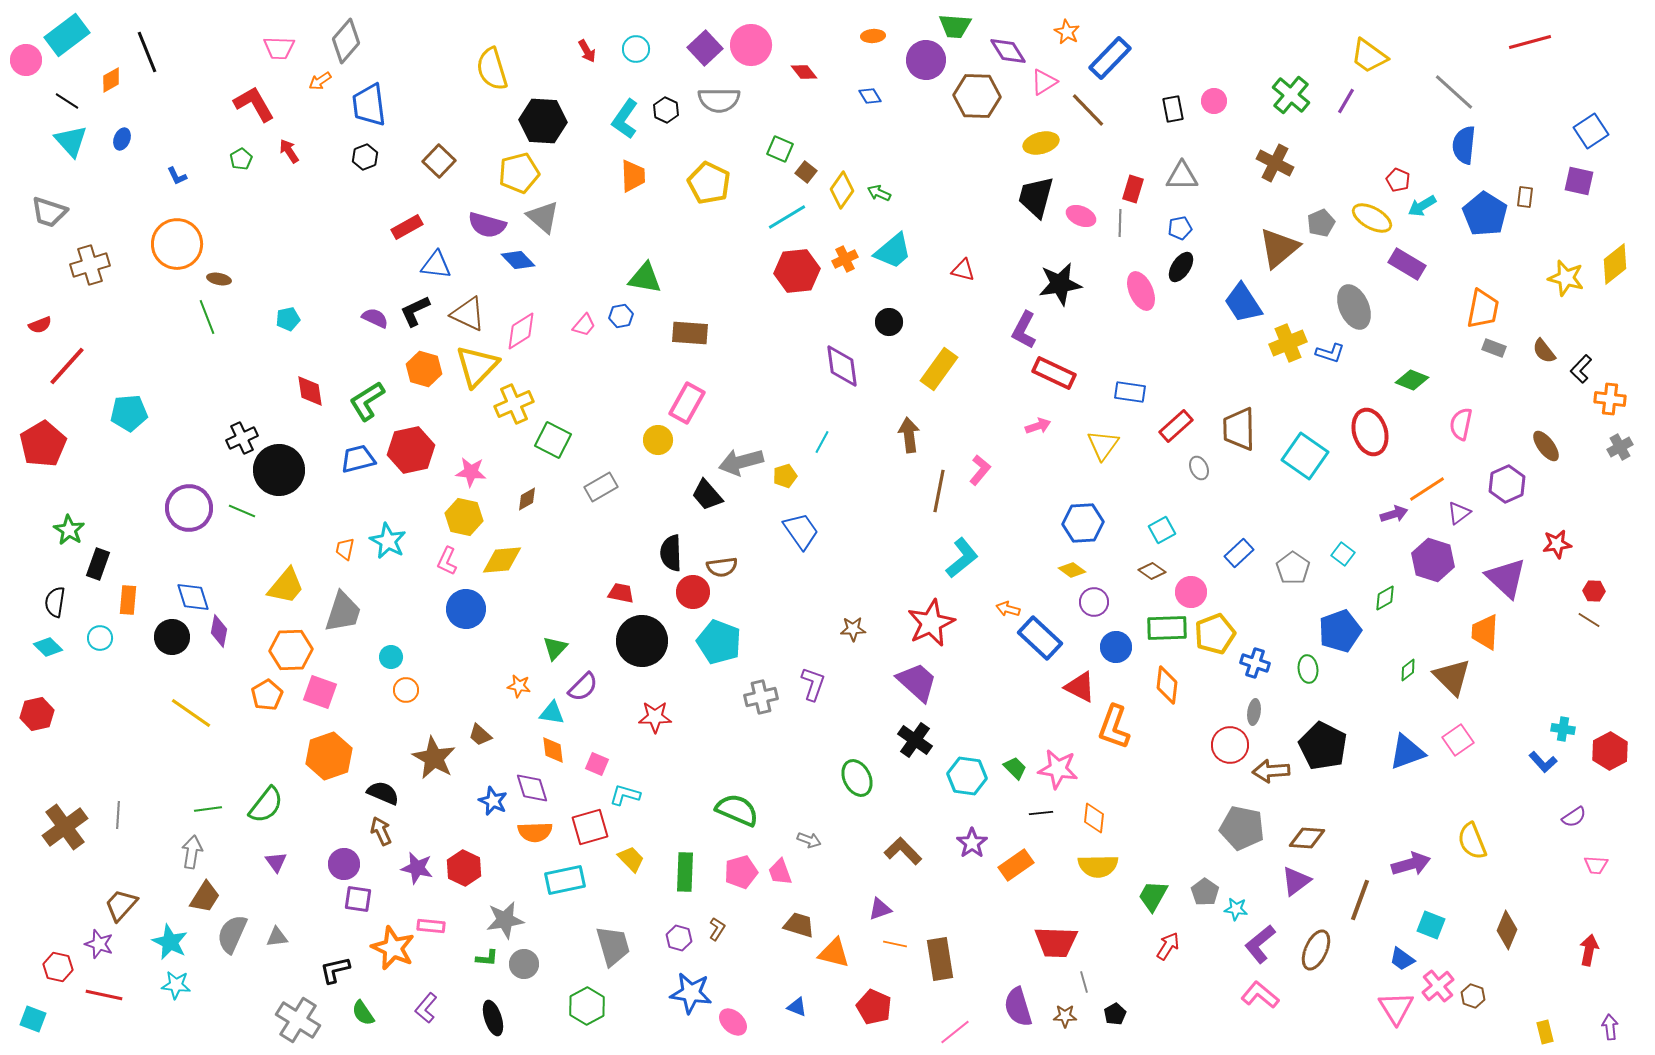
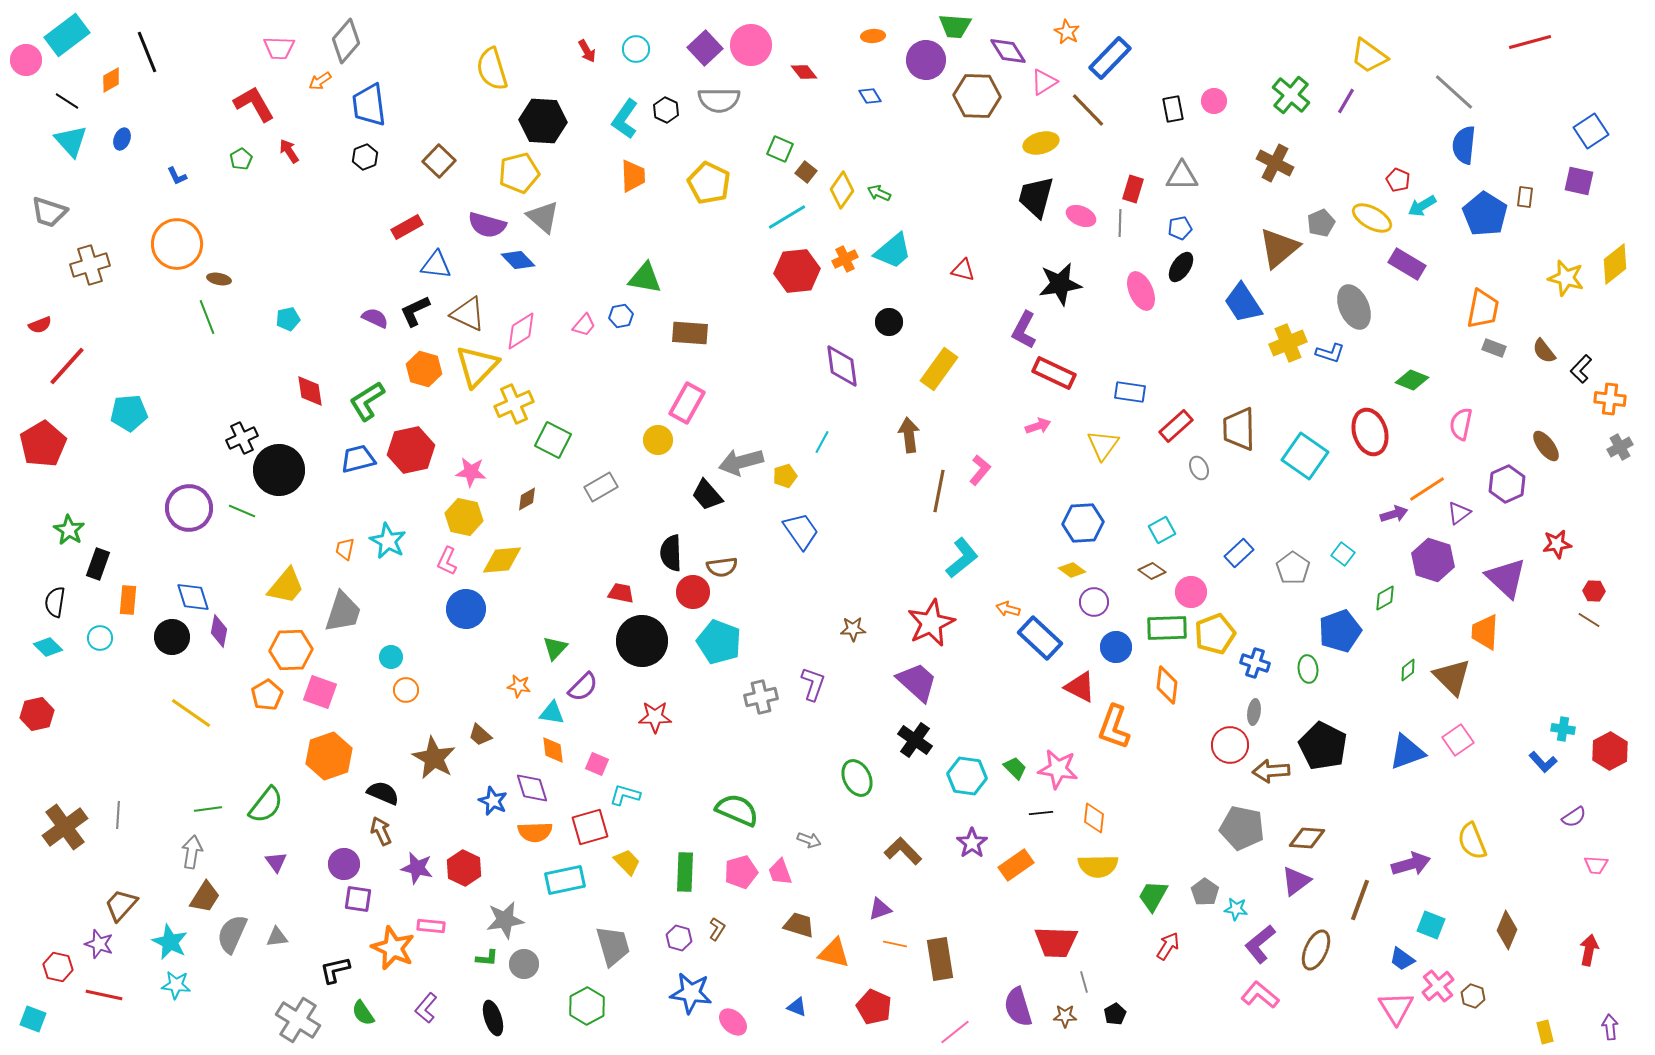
yellow trapezoid at (631, 859): moved 4 px left, 3 px down
